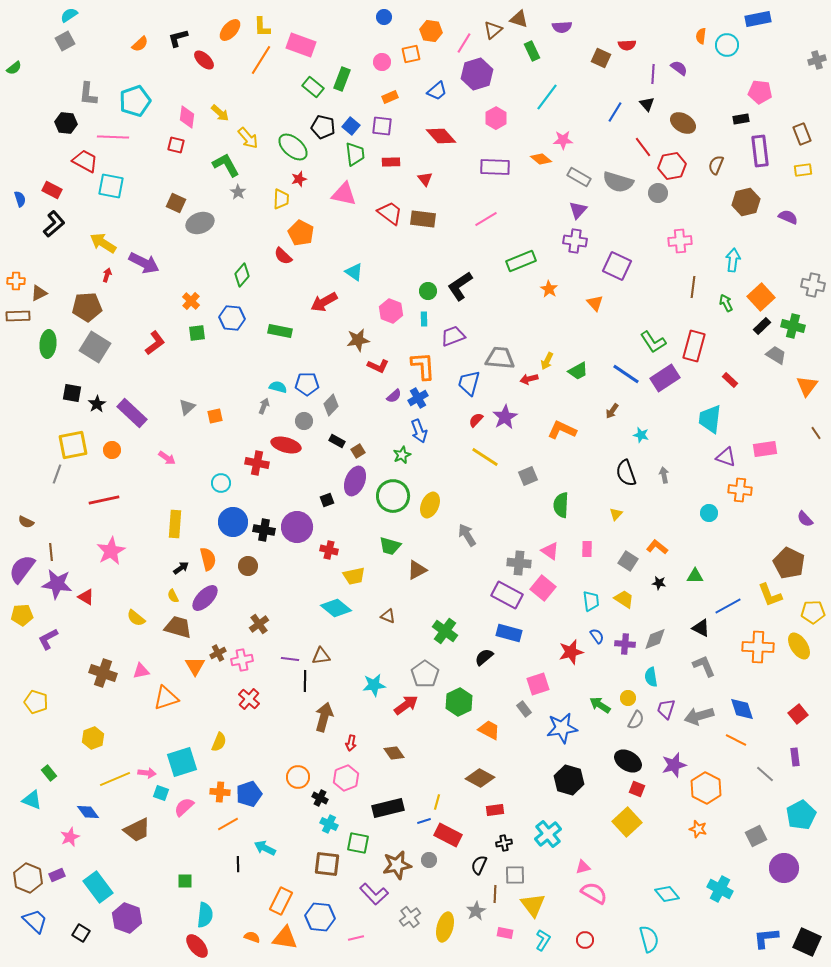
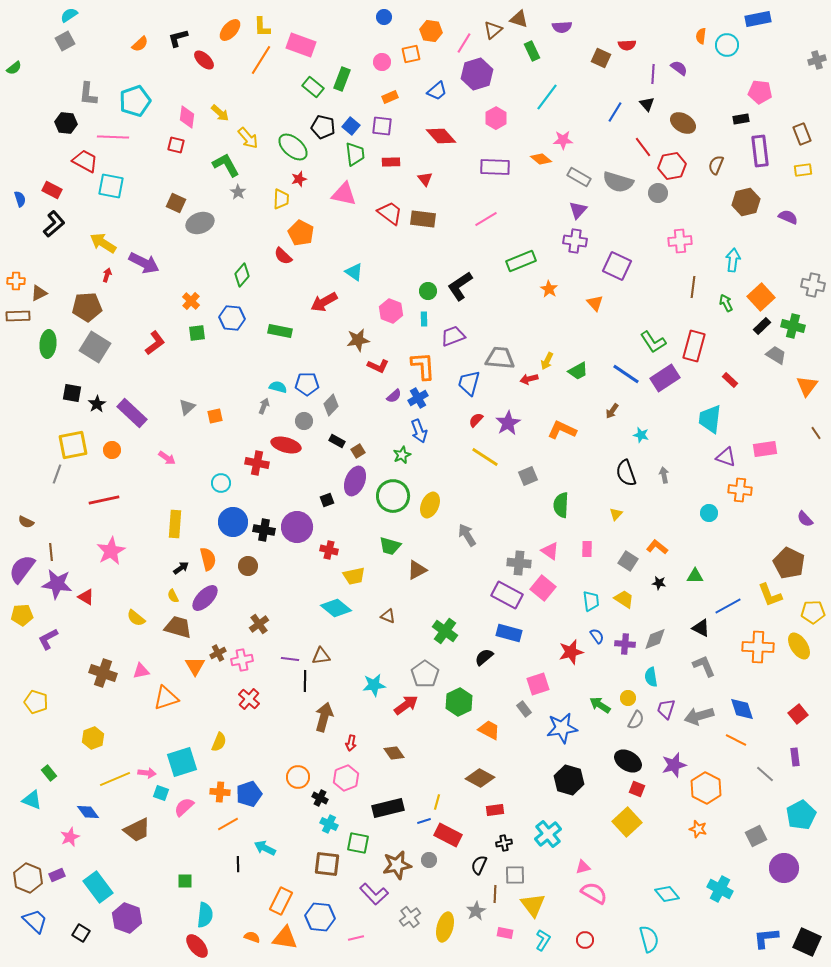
purple star at (505, 417): moved 3 px right, 6 px down
